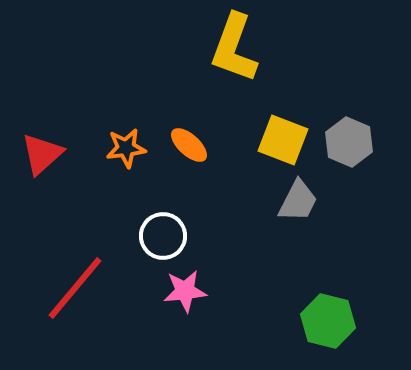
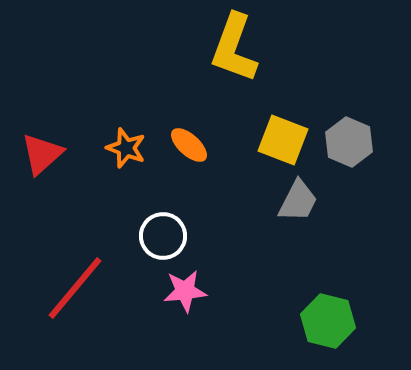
orange star: rotated 27 degrees clockwise
